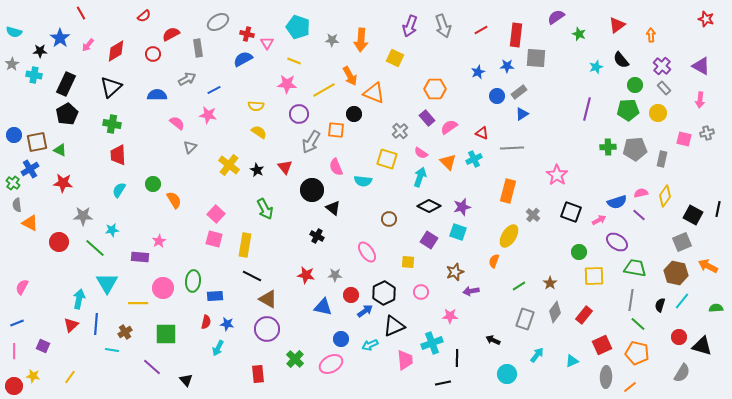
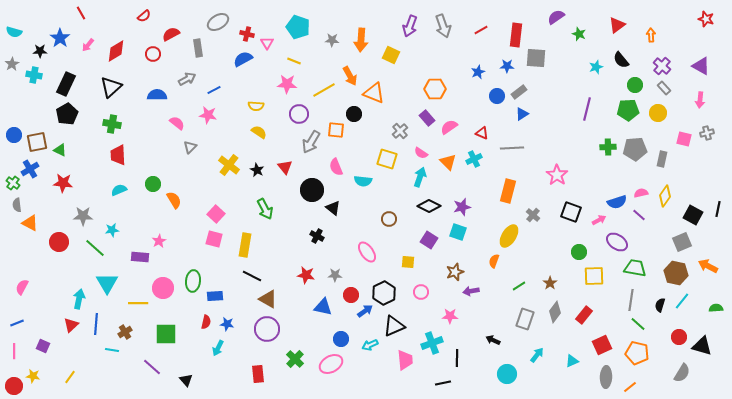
yellow square at (395, 58): moved 4 px left, 3 px up
cyan semicircle at (119, 190): rotated 35 degrees clockwise
